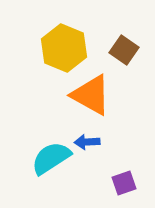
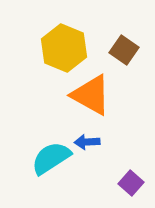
purple square: moved 7 px right; rotated 30 degrees counterclockwise
